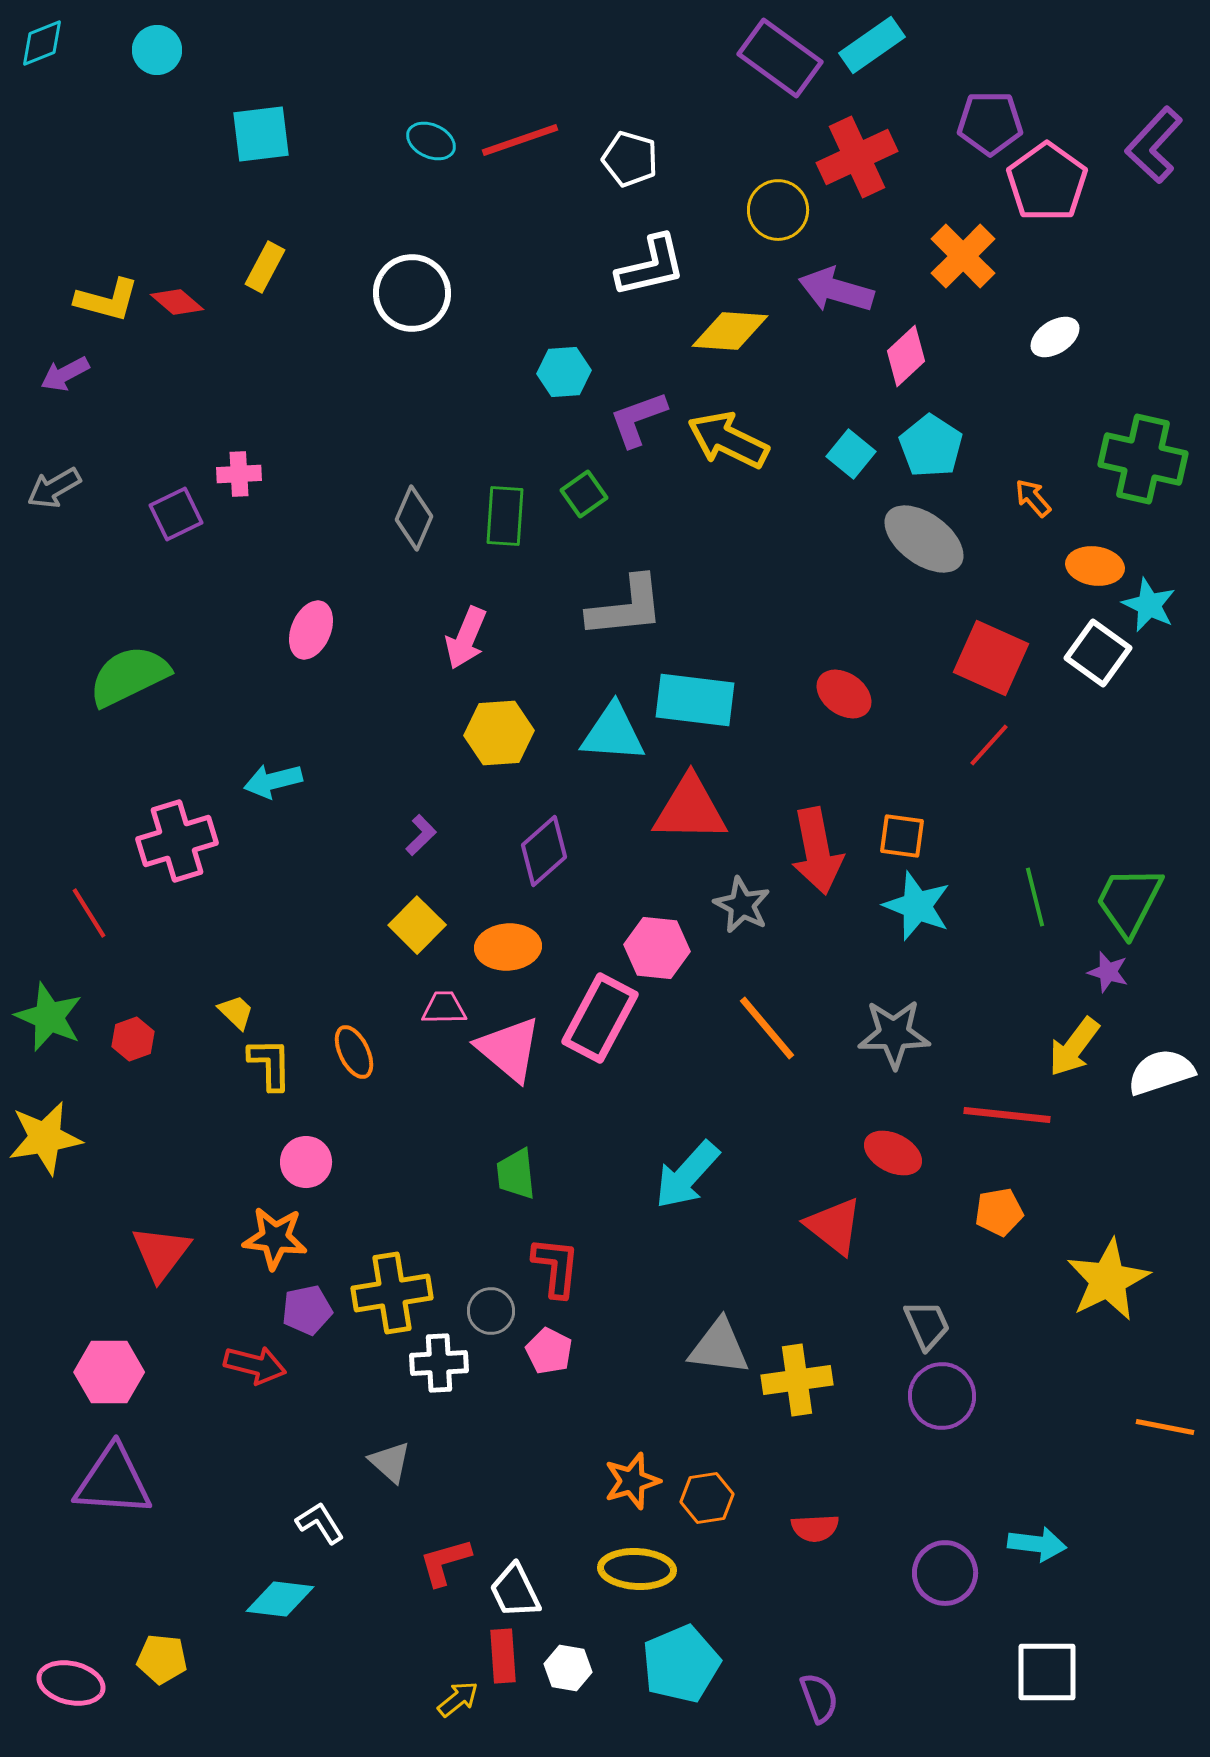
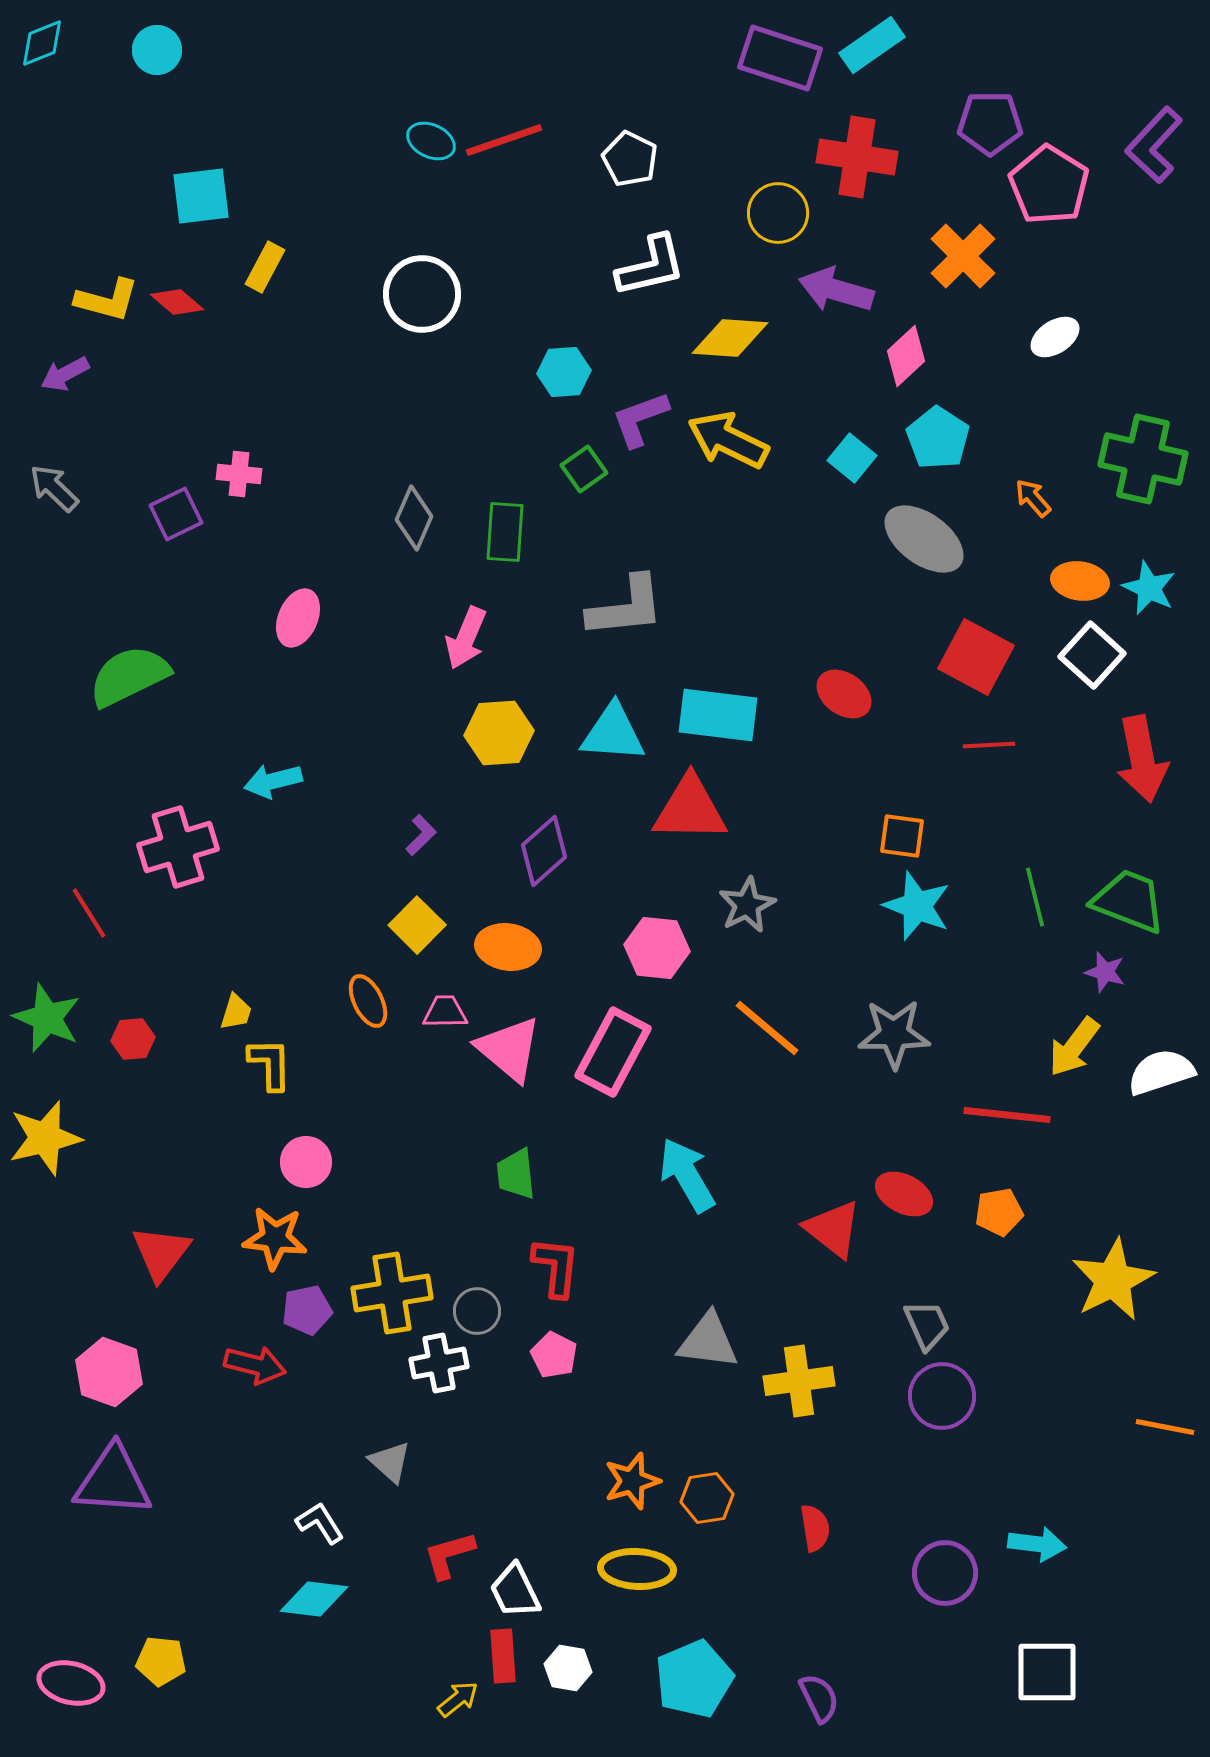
purple rectangle at (780, 58): rotated 18 degrees counterclockwise
cyan square at (261, 134): moved 60 px left, 62 px down
red line at (520, 140): moved 16 px left
red cross at (857, 157): rotated 34 degrees clockwise
white pentagon at (630, 159): rotated 10 degrees clockwise
pink pentagon at (1047, 182): moved 2 px right, 3 px down; rotated 4 degrees counterclockwise
yellow circle at (778, 210): moved 3 px down
white circle at (412, 293): moved 10 px right, 1 px down
yellow diamond at (730, 331): moved 7 px down
purple L-shape at (638, 419): moved 2 px right
cyan pentagon at (931, 446): moved 7 px right, 8 px up
cyan square at (851, 454): moved 1 px right, 4 px down
pink cross at (239, 474): rotated 9 degrees clockwise
gray arrow at (54, 488): rotated 74 degrees clockwise
green square at (584, 494): moved 25 px up
green rectangle at (505, 516): moved 16 px down
orange ellipse at (1095, 566): moved 15 px left, 15 px down
cyan star at (1149, 605): moved 17 px up
pink ellipse at (311, 630): moved 13 px left, 12 px up
white square at (1098, 653): moved 6 px left, 2 px down; rotated 6 degrees clockwise
red square at (991, 658): moved 15 px left, 1 px up; rotated 4 degrees clockwise
cyan rectangle at (695, 700): moved 23 px right, 15 px down
red line at (989, 745): rotated 45 degrees clockwise
pink cross at (177, 841): moved 1 px right, 6 px down
red arrow at (817, 851): moved 325 px right, 92 px up
green trapezoid at (1129, 901): rotated 84 degrees clockwise
gray star at (742, 905): moved 5 px right; rotated 18 degrees clockwise
orange ellipse at (508, 947): rotated 12 degrees clockwise
purple star at (1108, 972): moved 3 px left
pink trapezoid at (444, 1008): moved 1 px right, 4 px down
yellow trapezoid at (236, 1012): rotated 63 degrees clockwise
green star at (49, 1017): moved 2 px left, 1 px down
pink rectangle at (600, 1018): moved 13 px right, 34 px down
orange line at (767, 1028): rotated 10 degrees counterclockwise
red hexagon at (133, 1039): rotated 15 degrees clockwise
orange ellipse at (354, 1052): moved 14 px right, 51 px up
yellow star at (45, 1138): rotated 4 degrees counterclockwise
red ellipse at (893, 1153): moved 11 px right, 41 px down
cyan arrow at (687, 1175): rotated 108 degrees clockwise
red triangle at (834, 1226): moved 1 px left, 3 px down
yellow star at (1108, 1280): moved 5 px right
gray circle at (491, 1311): moved 14 px left
gray triangle at (719, 1347): moved 11 px left, 6 px up
pink pentagon at (549, 1351): moved 5 px right, 4 px down
white cross at (439, 1363): rotated 8 degrees counterclockwise
pink hexagon at (109, 1372): rotated 20 degrees clockwise
yellow cross at (797, 1380): moved 2 px right, 1 px down
red semicircle at (815, 1528): rotated 96 degrees counterclockwise
red L-shape at (445, 1562): moved 4 px right, 7 px up
cyan diamond at (280, 1599): moved 34 px right
yellow pentagon at (162, 1659): moved 1 px left, 2 px down
cyan pentagon at (681, 1664): moved 13 px right, 15 px down
purple semicircle at (819, 1698): rotated 6 degrees counterclockwise
